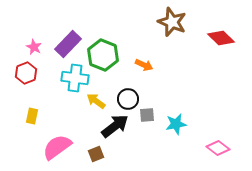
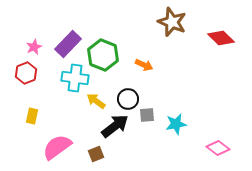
pink star: rotated 21 degrees clockwise
